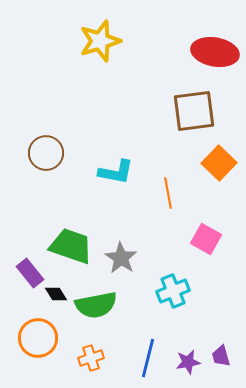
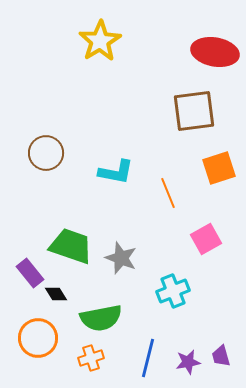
yellow star: rotated 15 degrees counterclockwise
orange square: moved 5 px down; rotated 28 degrees clockwise
orange line: rotated 12 degrees counterclockwise
pink square: rotated 32 degrees clockwise
gray star: rotated 12 degrees counterclockwise
green semicircle: moved 5 px right, 13 px down
